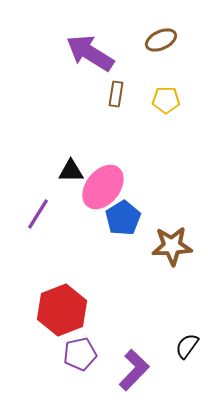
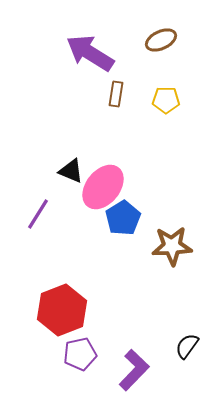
black triangle: rotated 24 degrees clockwise
